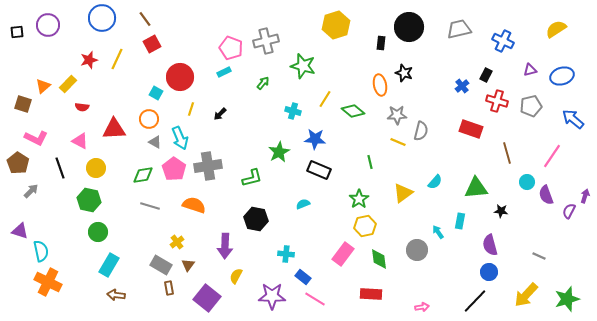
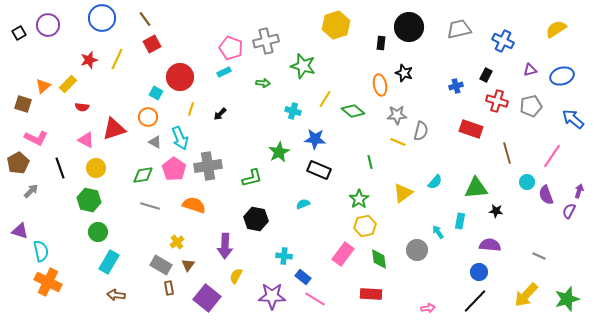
black square at (17, 32): moved 2 px right, 1 px down; rotated 24 degrees counterclockwise
green arrow at (263, 83): rotated 56 degrees clockwise
blue cross at (462, 86): moved 6 px left; rotated 24 degrees clockwise
orange circle at (149, 119): moved 1 px left, 2 px up
red triangle at (114, 129): rotated 15 degrees counterclockwise
pink triangle at (80, 141): moved 6 px right, 1 px up
brown pentagon at (18, 163): rotated 10 degrees clockwise
purple arrow at (585, 196): moved 6 px left, 5 px up
black star at (501, 211): moved 5 px left
purple semicircle at (490, 245): rotated 110 degrees clockwise
cyan cross at (286, 254): moved 2 px left, 2 px down
cyan rectangle at (109, 265): moved 3 px up
blue circle at (489, 272): moved 10 px left
pink arrow at (422, 307): moved 6 px right, 1 px down
